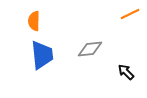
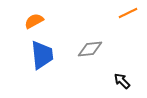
orange line: moved 2 px left, 1 px up
orange semicircle: rotated 60 degrees clockwise
black arrow: moved 4 px left, 9 px down
